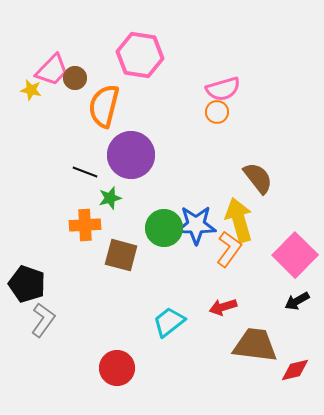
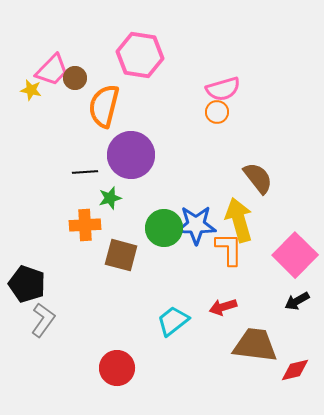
black line: rotated 25 degrees counterclockwise
orange L-shape: rotated 36 degrees counterclockwise
cyan trapezoid: moved 4 px right, 1 px up
